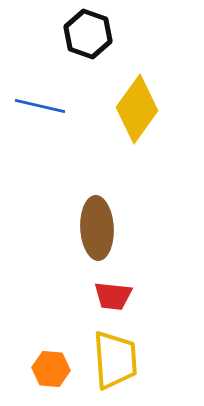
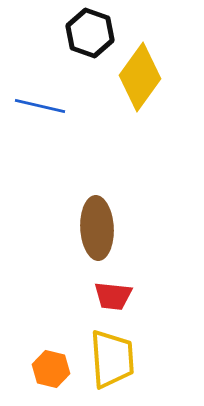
black hexagon: moved 2 px right, 1 px up
yellow diamond: moved 3 px right, 32 px up
yellow trapezoid: moved 3 px left, 1 px up
orange hexagon: rotated 9 degrees clockwise
